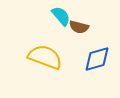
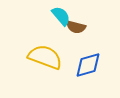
brown semicircle: moved 3 px left
blue diamond: moved 9 px left, 6 px down
